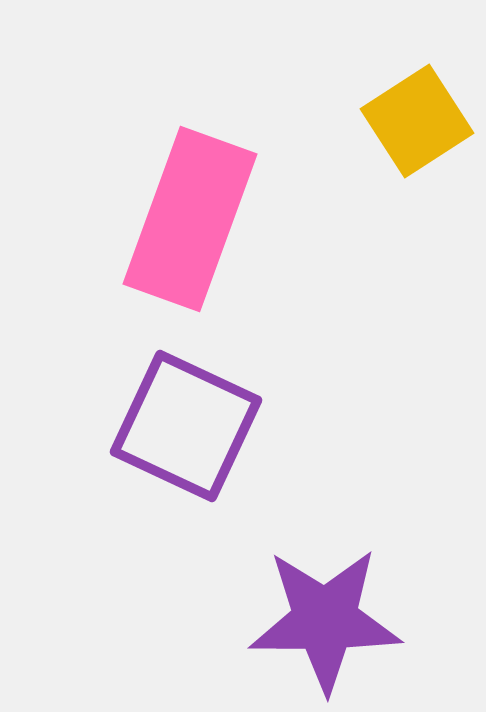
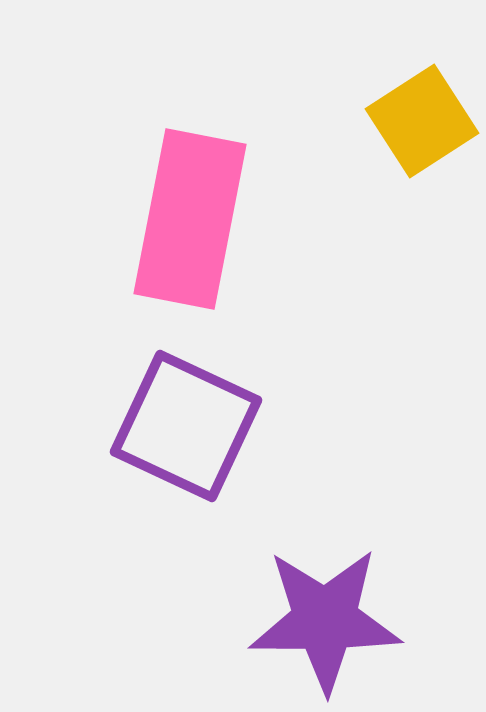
yellow square: moved 5 px right
pink rectangle: rotated 9 degrees counterclockwise
